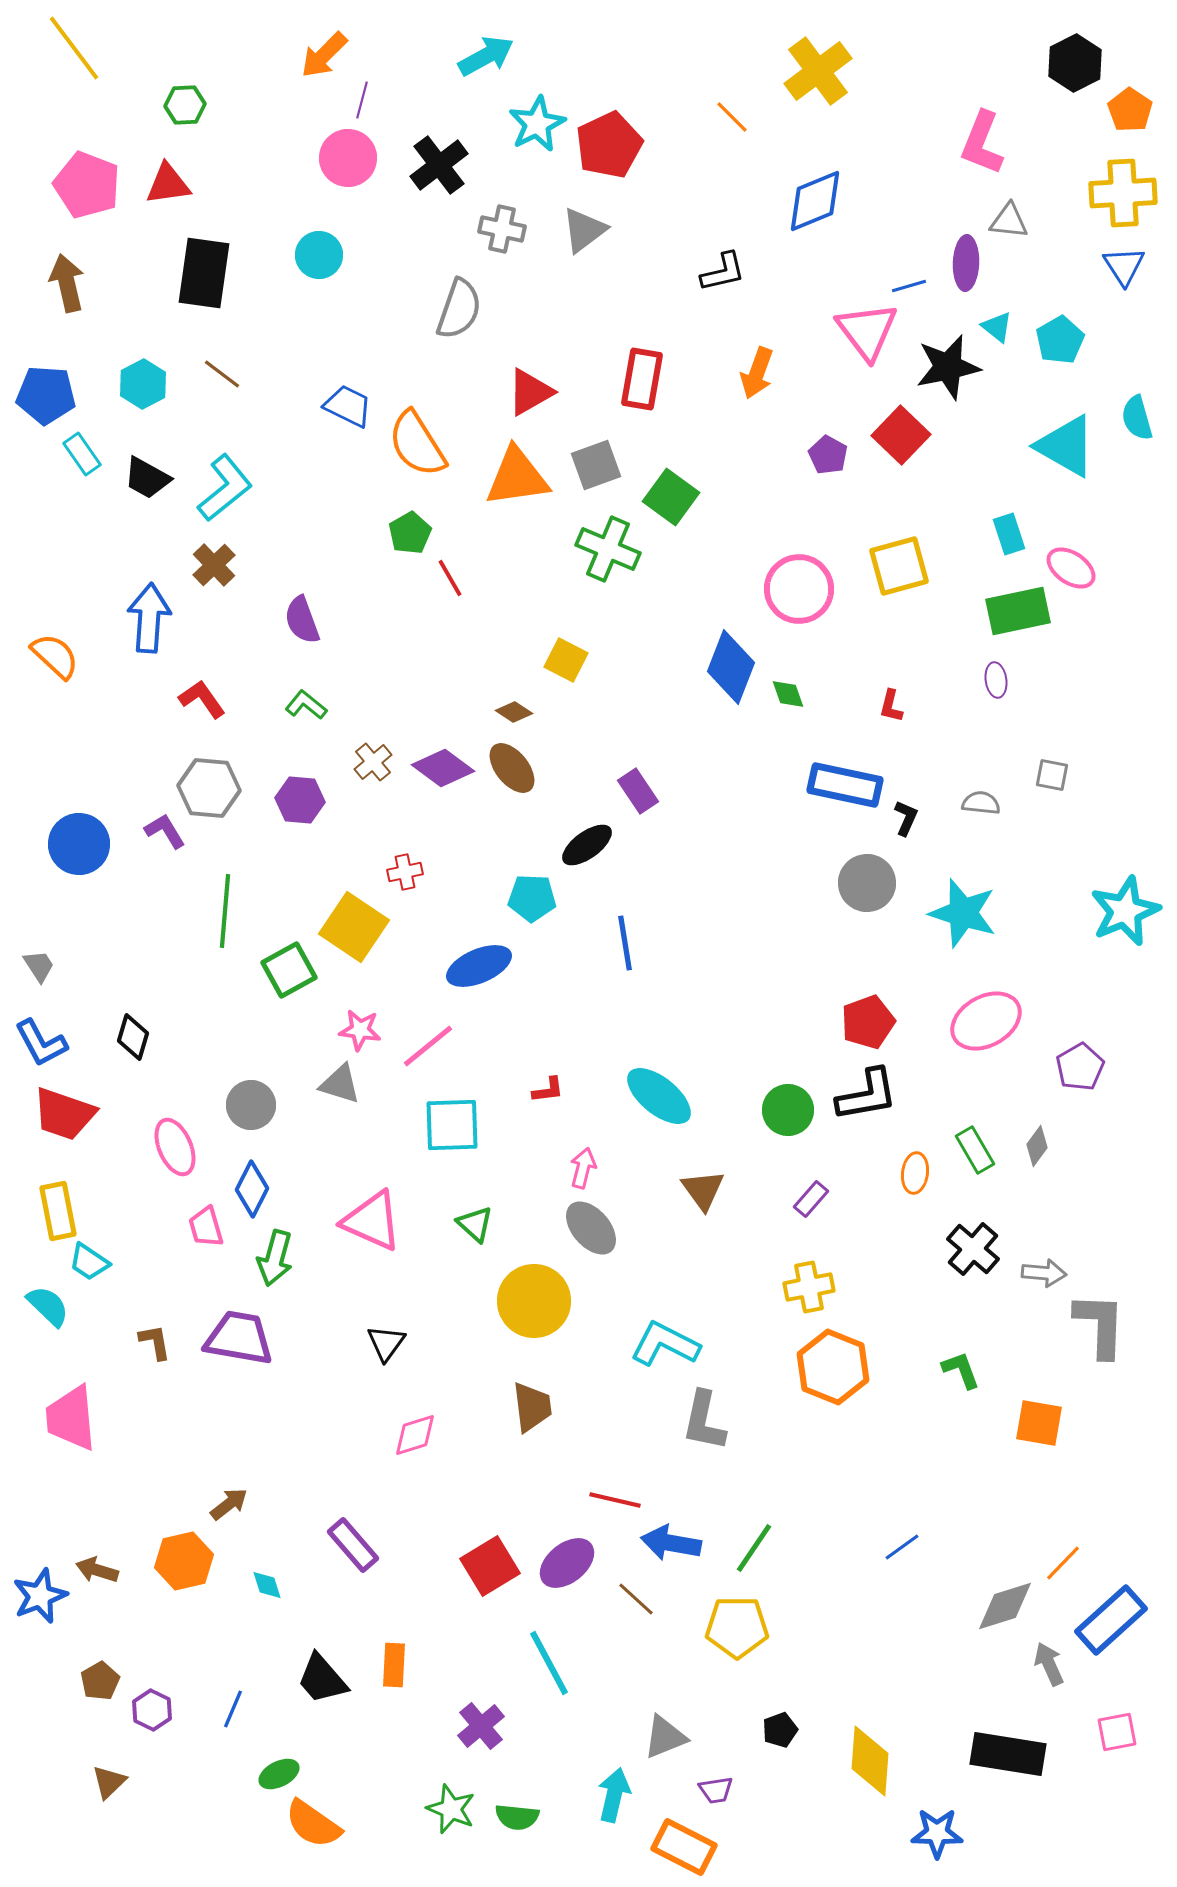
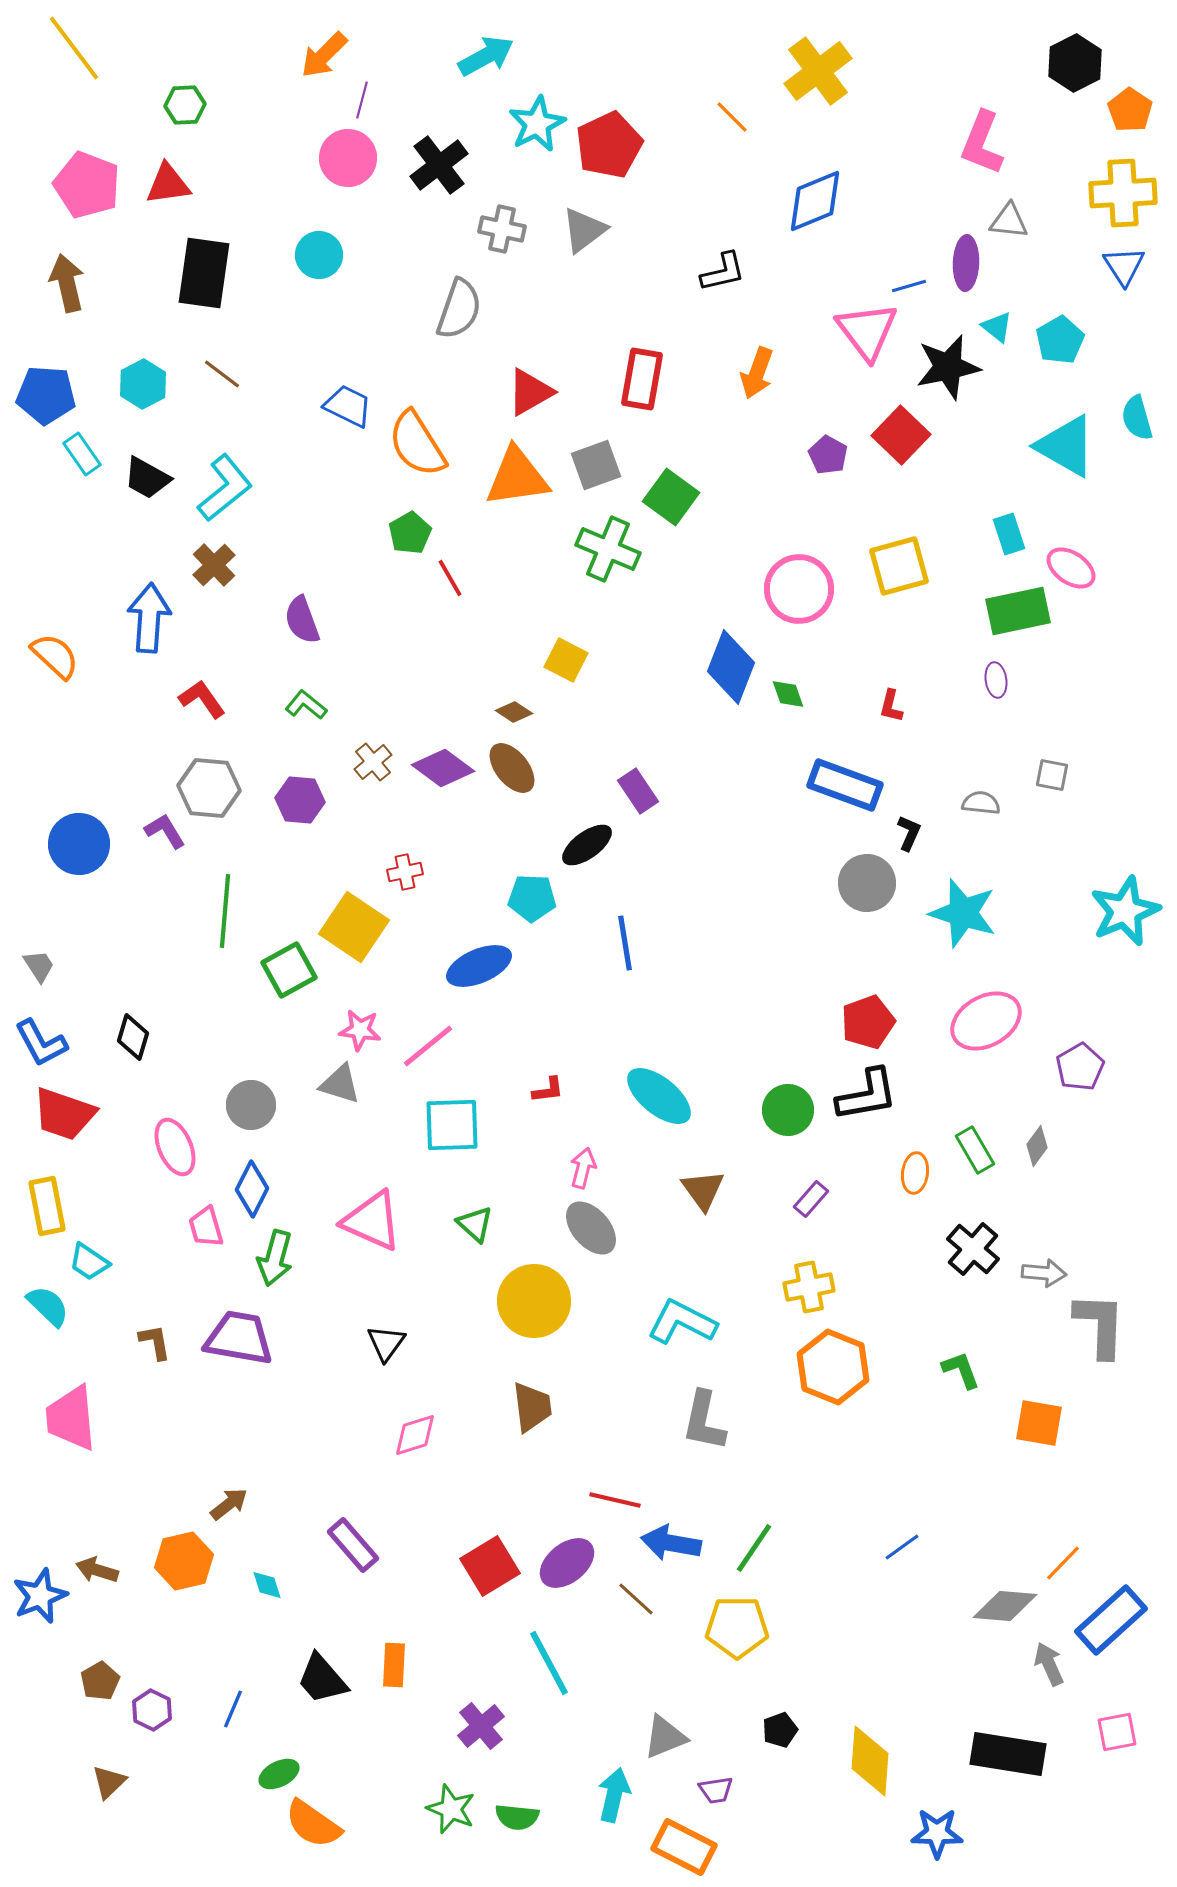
blue rectangle at (845, 785): rotated 8 degrees clockwise
black L-shape at (906, 818): moved 3 px right, 15 px down
yellow rectangle at (58, 1211): moved 11 px left, 5 px up
cyan L-shape at (665, 1344): moved 17 px right, 22 px up
gray diamond at (1005, 1606): rotated 22 degrees clockwise
